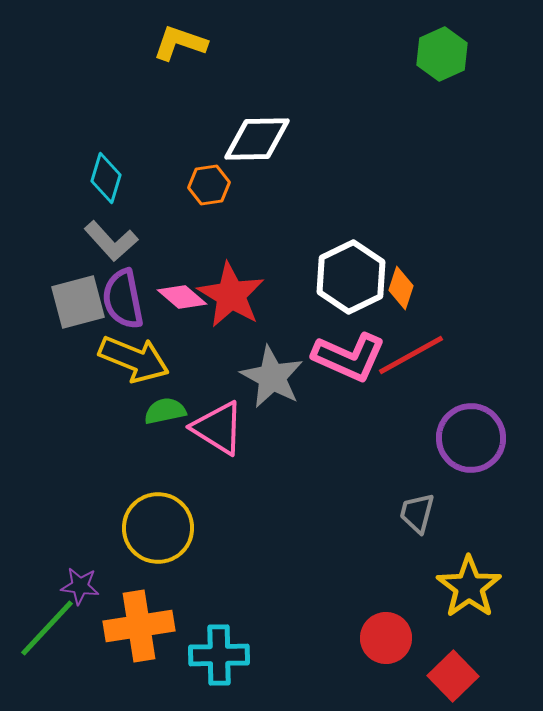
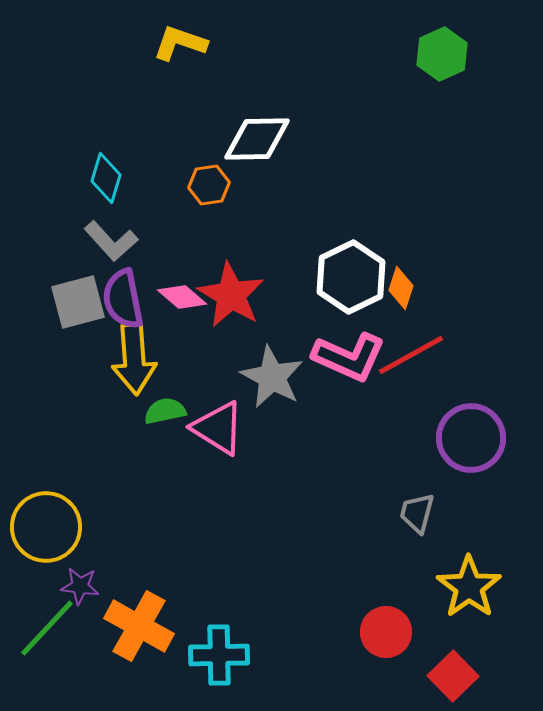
yellow arrow: rotated 64 degrees clockwise
yellow circle: moved 112 px left, 1 px up
orange cross: rotated 38 degrees clockwise
red circle: moved 6 px up
